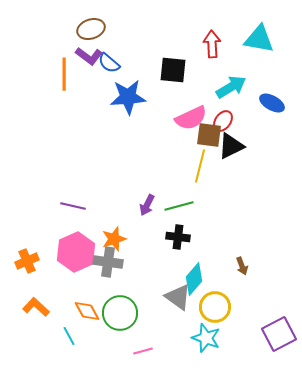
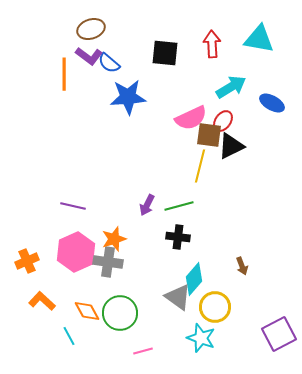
black square: moved 8 px left, 17 px up
orange L-shape: moved 6 px right, 6 px up
cyan star: moved 5 px left
